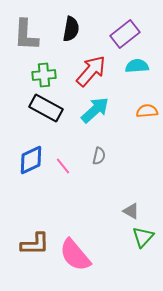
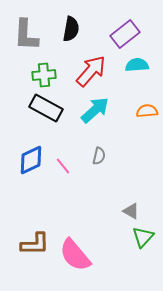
cyan semicircle: moved 1 px up
